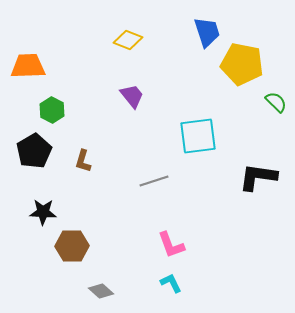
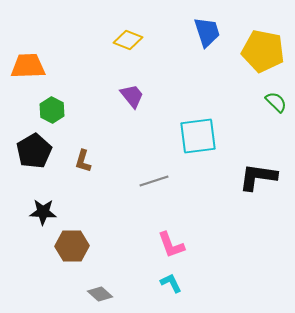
yellow pentagon: moved 21 px right, 13 px up
gray diamond: moved 1 px left, 3 px down
